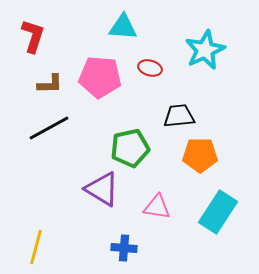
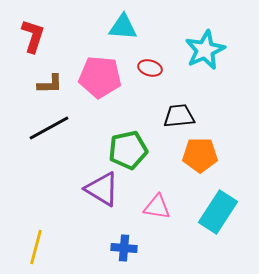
green pentagon: moved 2 px left, 2 px down
